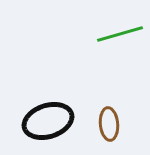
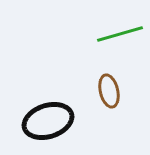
brown ellipse: moved 33 px up; rotated 8 degrees counterclockwise
